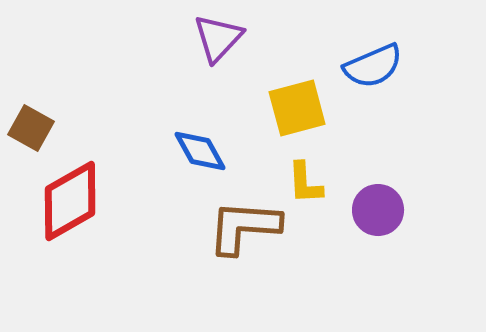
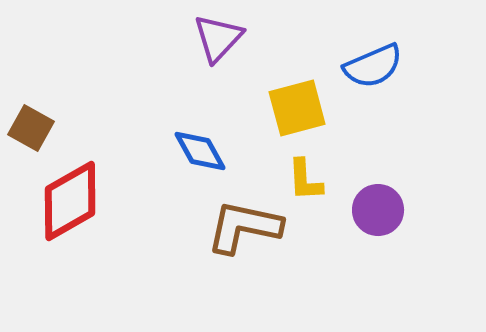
yellow L-shape: moved 3 px up
brown L-shape: rotated 8 degrees clockwise
